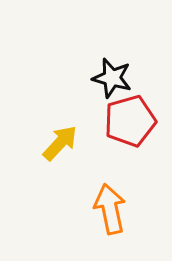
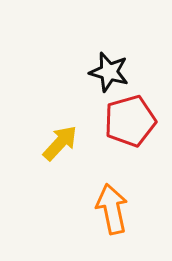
black star: moved 3 px left, 6 px up
orange arrow: moved 2 px right
